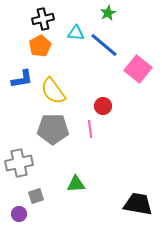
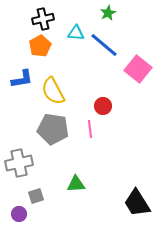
yellow semicircle: rotated 8 degrees clockwise
gray pentagon: rotated 8 degrees clockwise
black trapezoid: moved 1 px left, 1 px up; rotated 132 degrees counterclockwise
